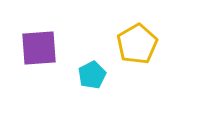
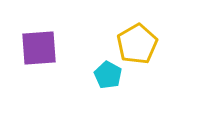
cyan pentagon: moved 16 px right; rotated 16 degrees counterclockwise
